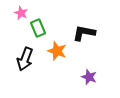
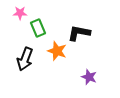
pink star: moved 1 px left; rotated 24 degrees counterclockwise
black L-shape: moved 5 px left
